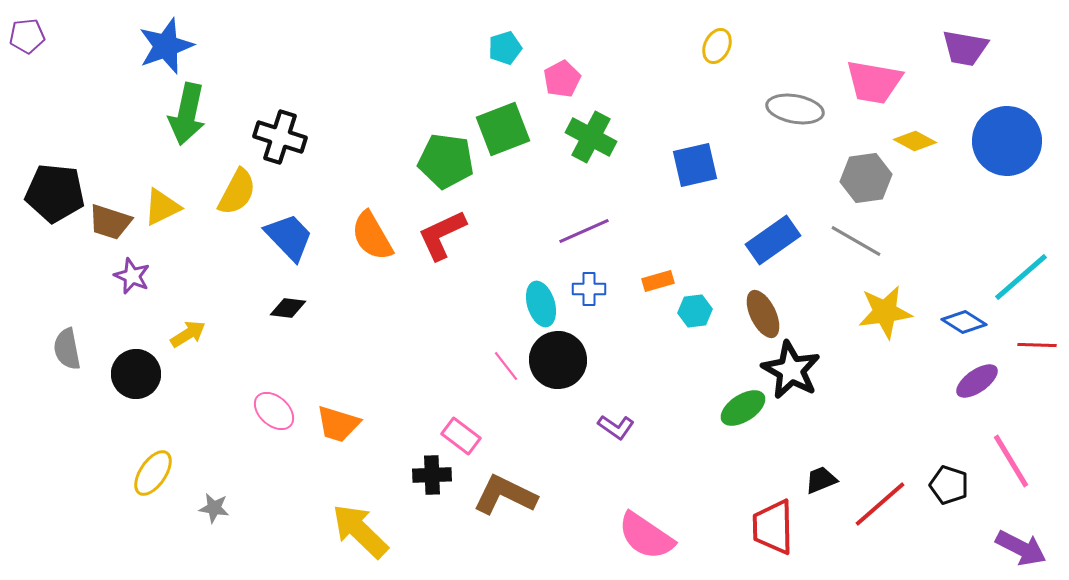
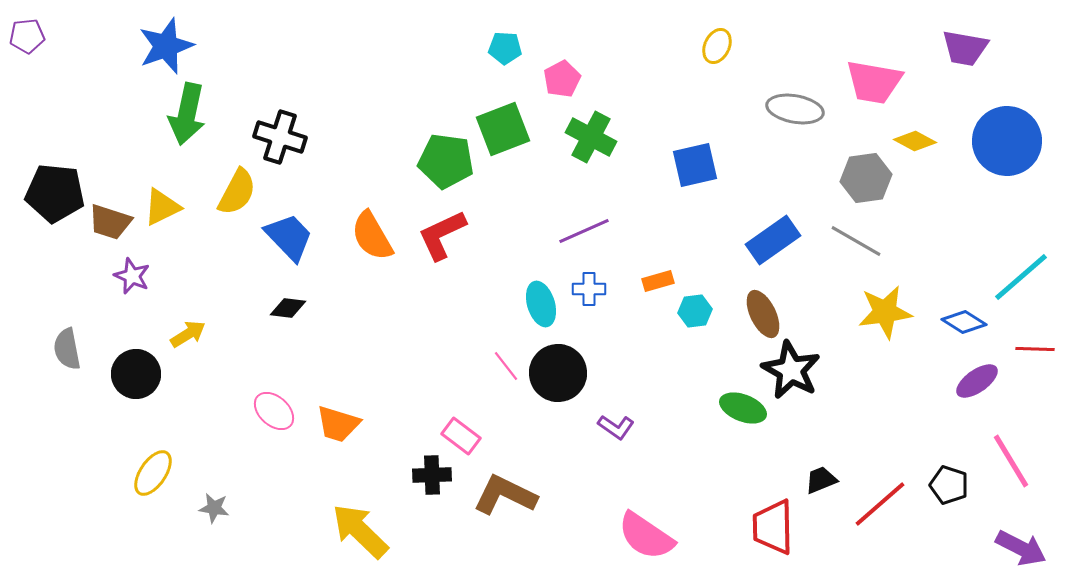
cyan pentagon at (505, 48): rotated 20 degrees clockwise
red line at (1037, 345): moved 2 px left, 4 px down
black circle at (558, 360): moved 13 px down
green ellipse at (743, 408): rotated 54 degrees clockwise
